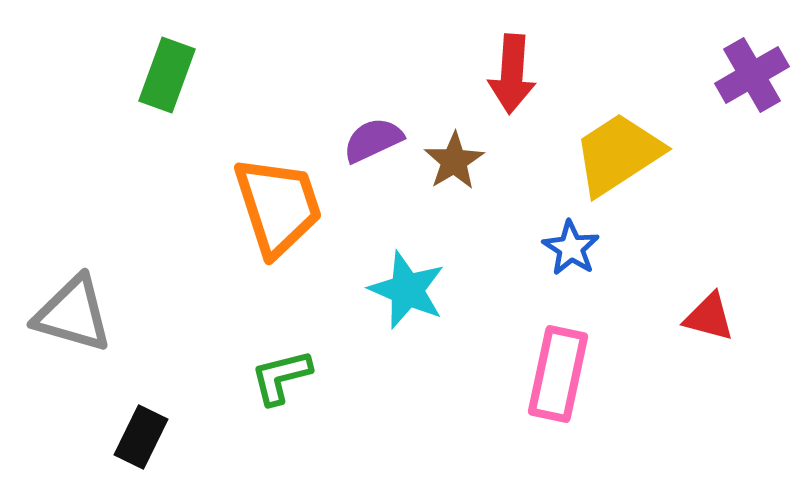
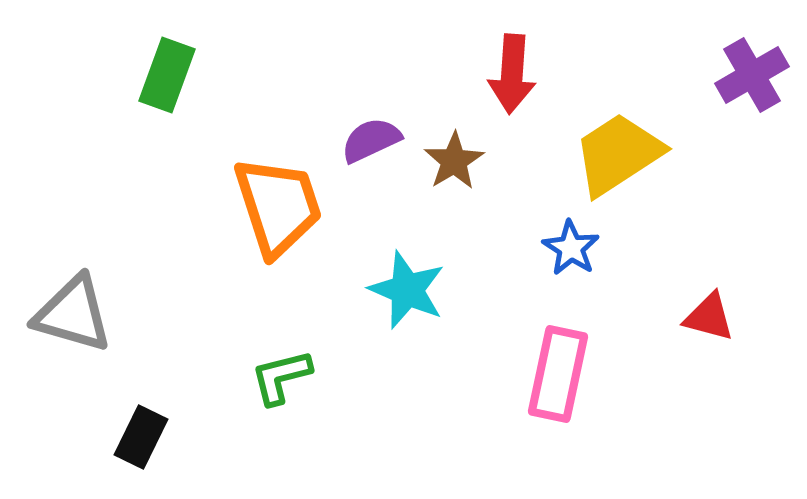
purple semicircle: moved 2 px left
